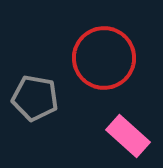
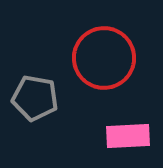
pink rectangle: rotated 45 degrees counterclockwise
